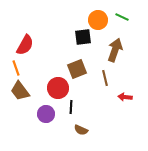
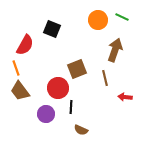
black square: moved 31 px left, 8 px up; rotated 30 degrees clockwise
